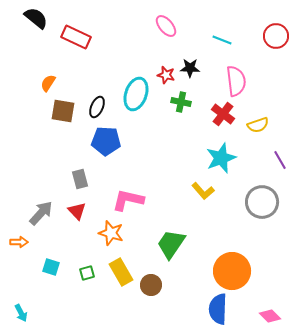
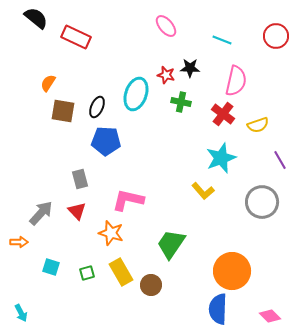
pink semicircle: rotated 20 degrees clockwise
